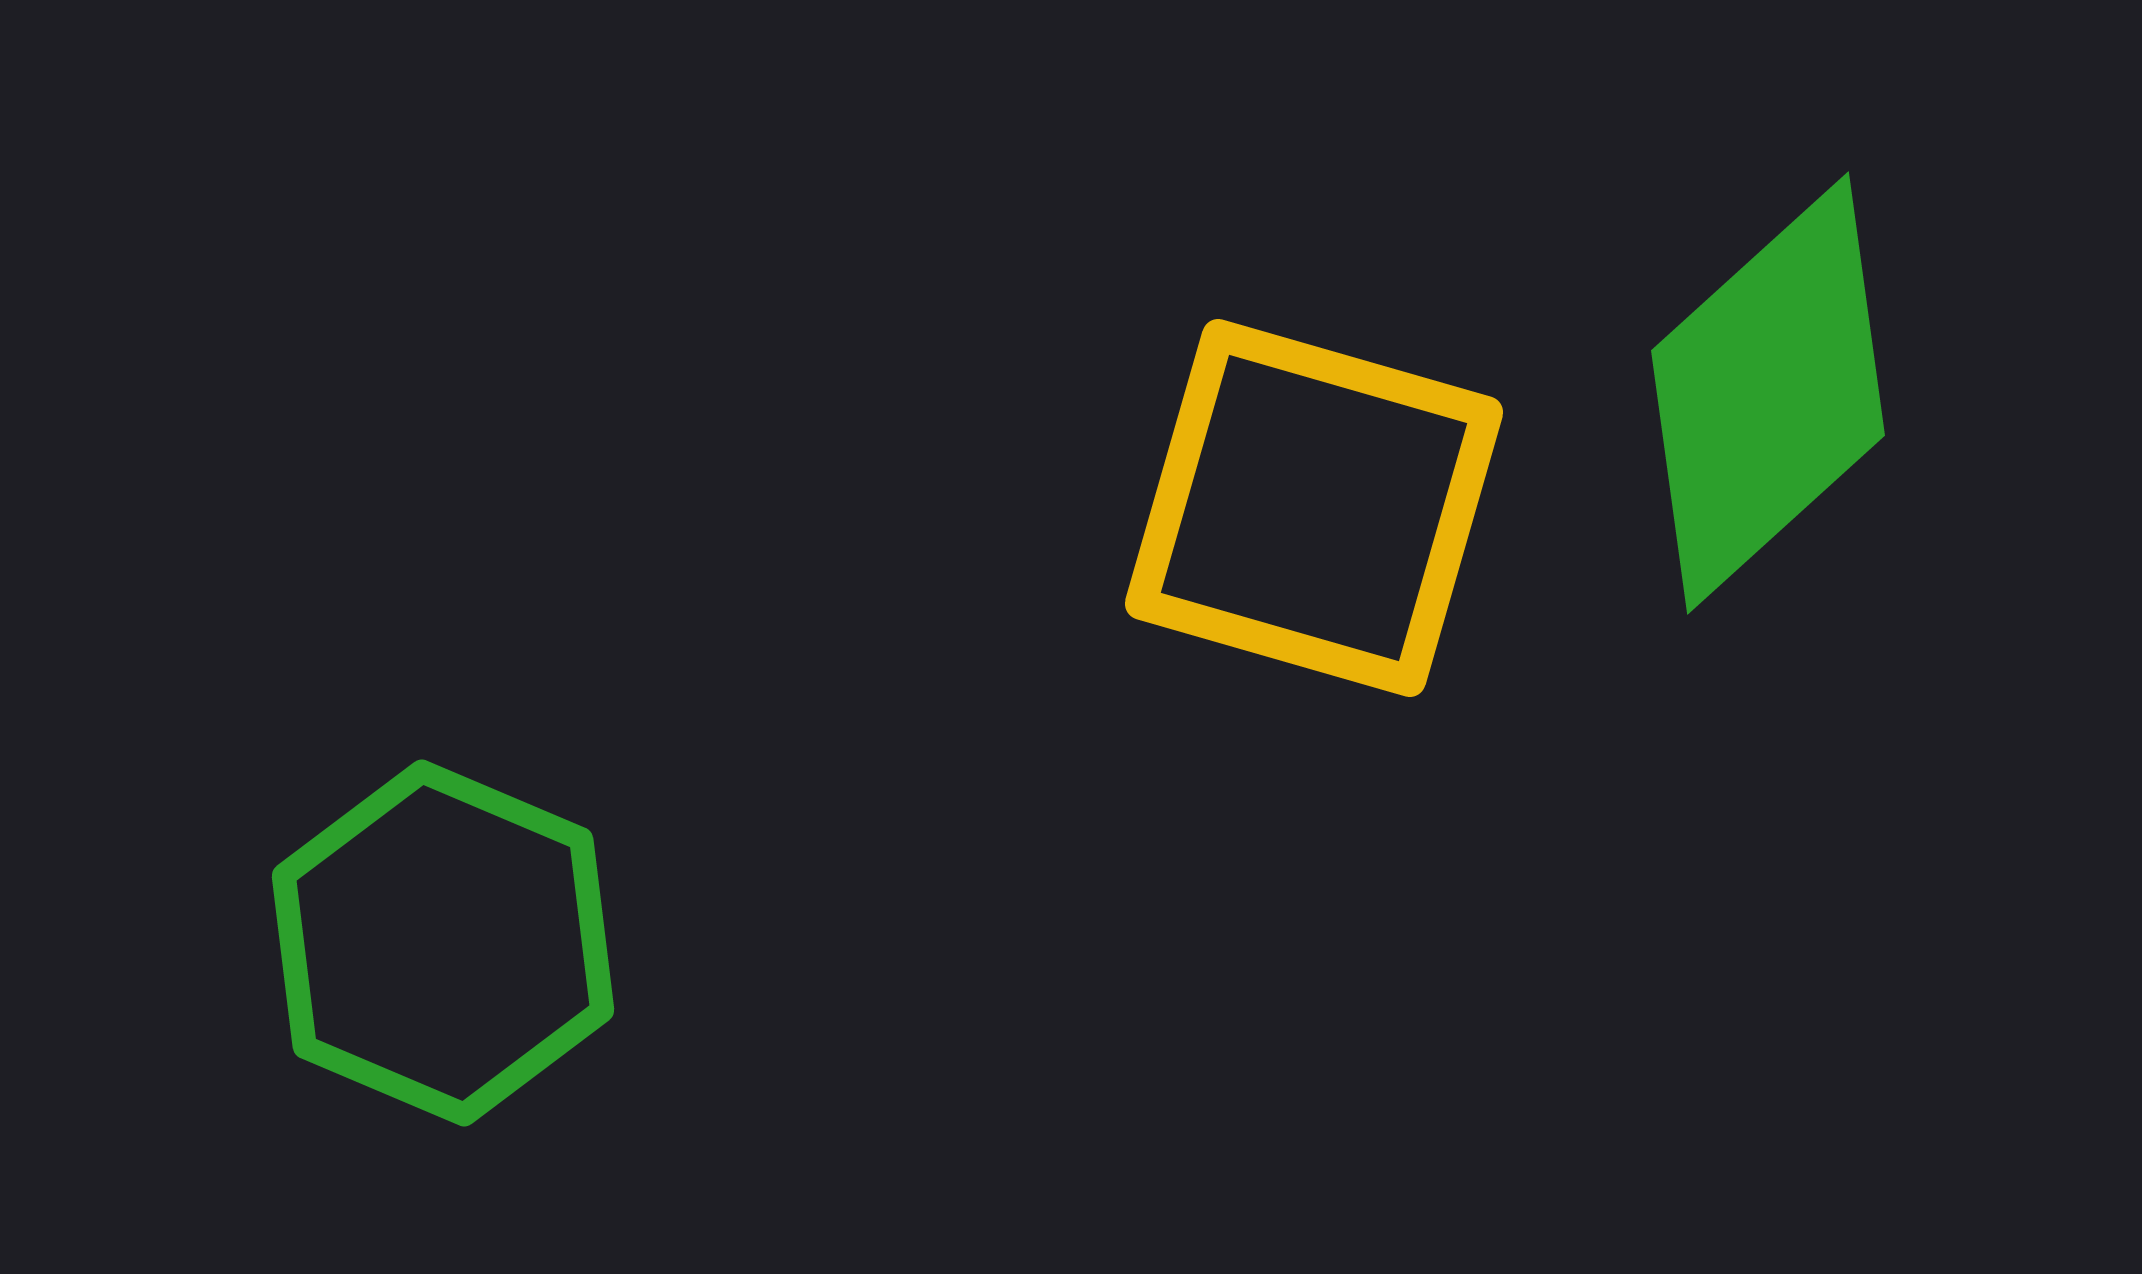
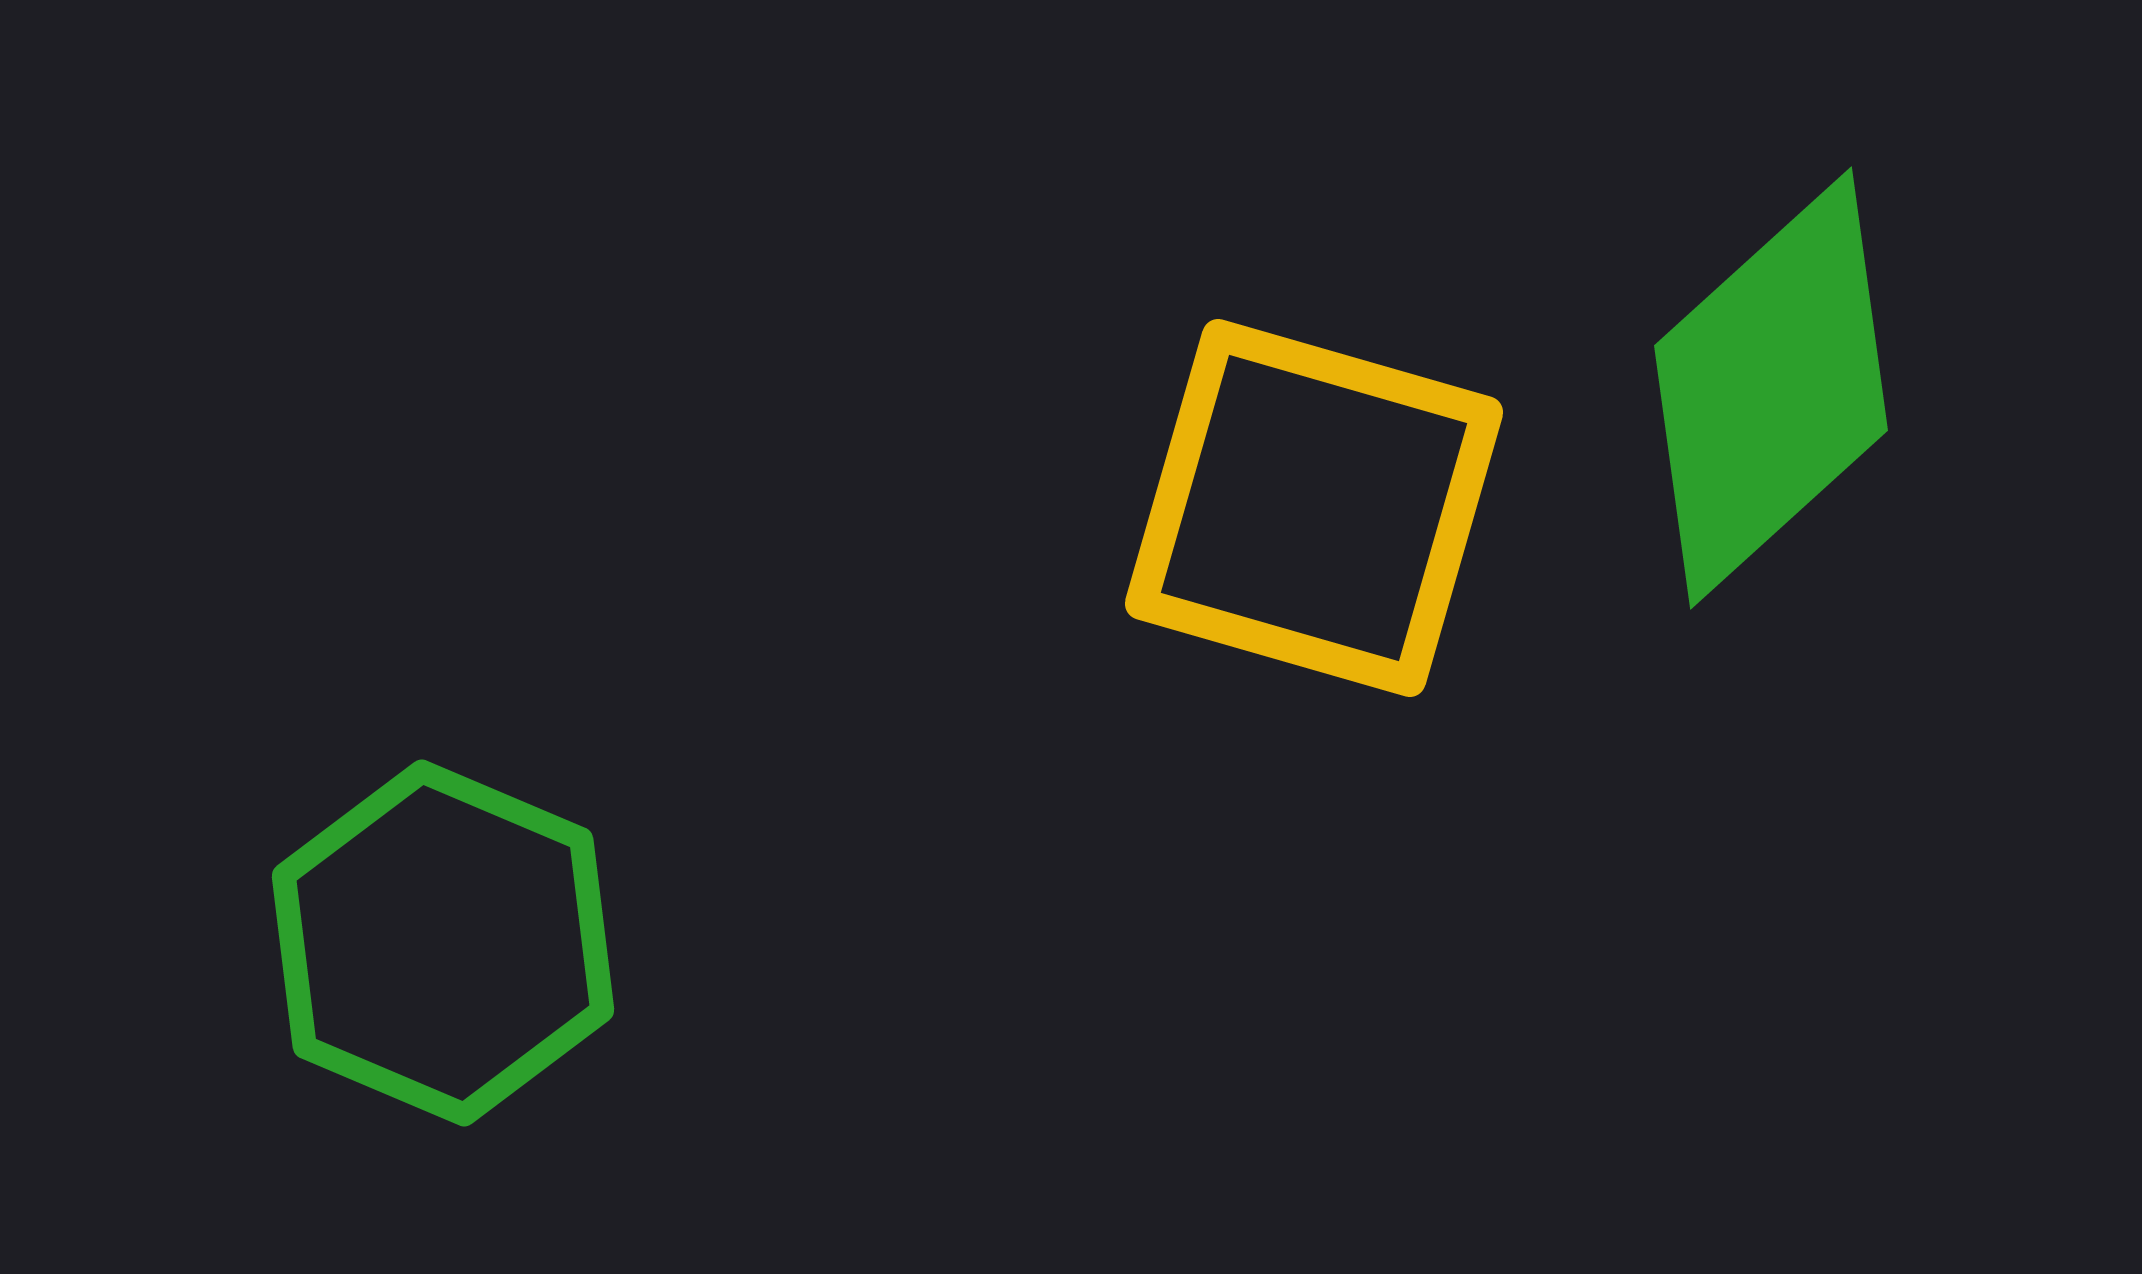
green diamond: moved 3 px right, 5 px up
